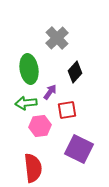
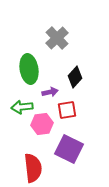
black diamond: moved 5 px down
purple arrow: rotated 42 degrees clockwise
green arrow: moved 4 px left, 4 px down
pink hexagon: moved 2 px right, 2 px up
purple square: moved 10 px left
